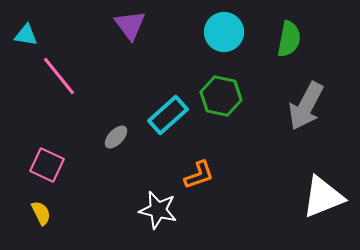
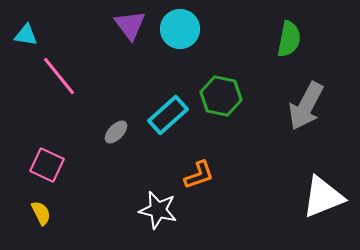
cyan circle: moved 44 px left, 3 px up
gray ellipse: moved 5 px up
